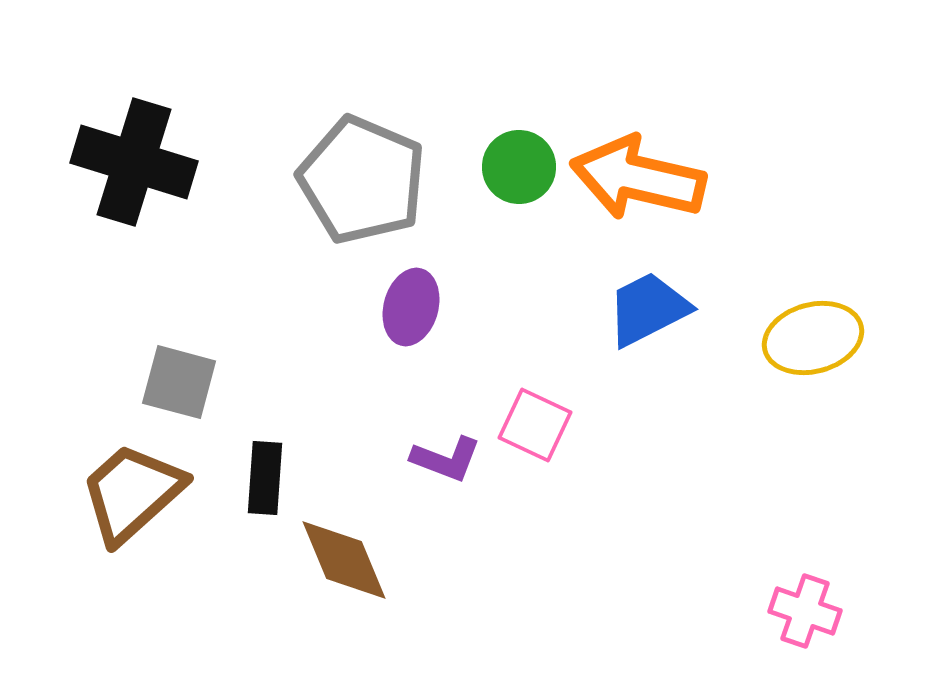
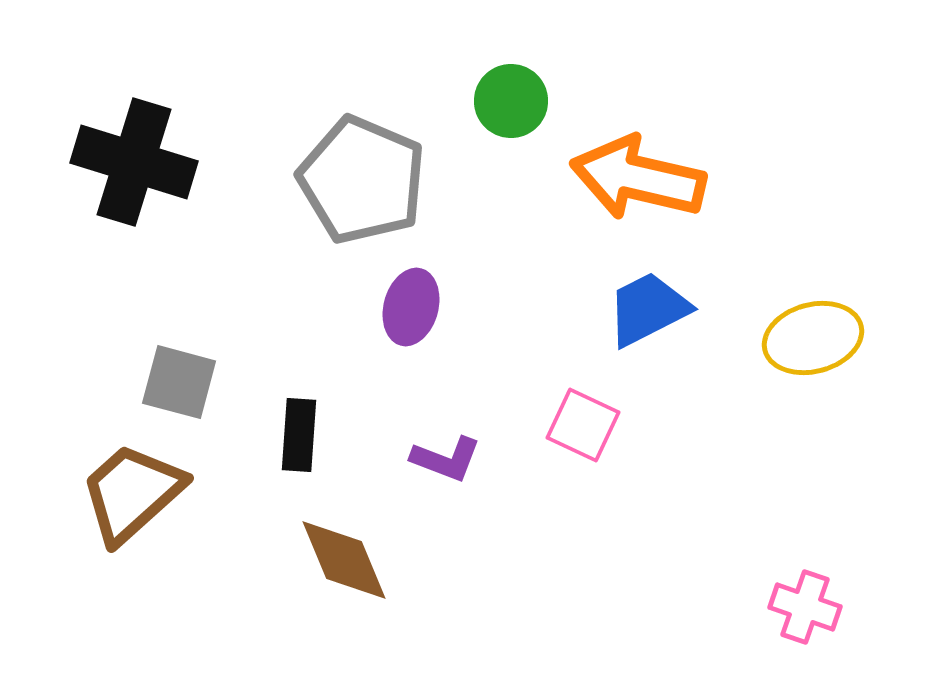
green circle: moved 8 px left, 66 px up
pink square: moved 48 px right
black rectangle: moved 34 px right, 43 px up
pink cross: moved 4 px up
